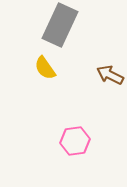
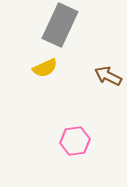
yellow semicircle: rotated 80 degrees counterclockwise
brown arrow: moved 2 px left, 1 px down
